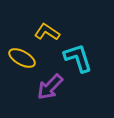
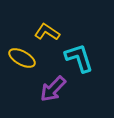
cyan L-shape: moved 1 px right
purple arrow: moved 3 px right, 2 px down
